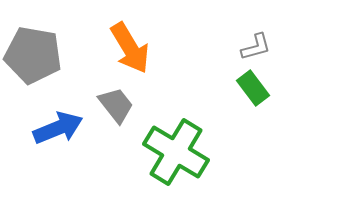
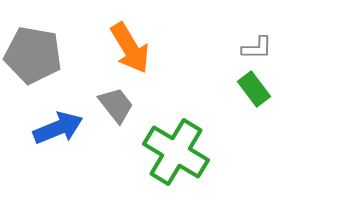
gray L-shape: moved 1 px right, 1 px down; rotated 16 degrees clockwise
green rectangle: moved 1 px right, 1 px down
